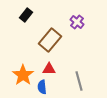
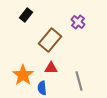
purple cross: moved 1 px right
red triangle: moved 2 px right, 1 px up
blue semicircle: moved 1 px down
